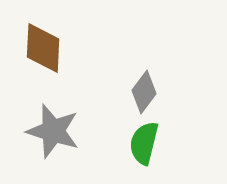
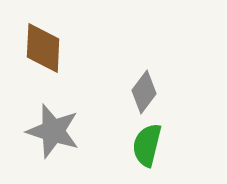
green semicircle: moved 3 px right, 2 px down
